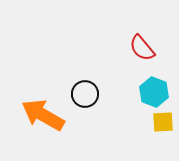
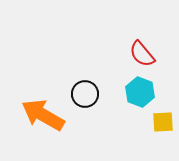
red semicircle: moved 6 px down
cyan hexagon: moved 14 px left
